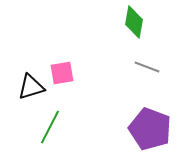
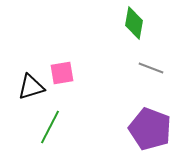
green diamond: moved 1 px down
gray line: moved 4 px right, 1 px down
